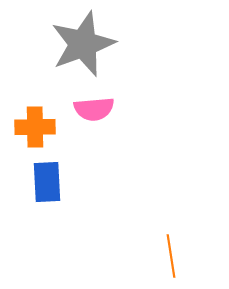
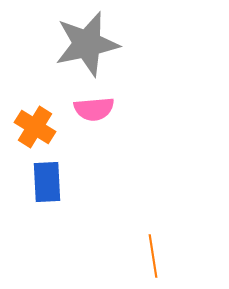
gray star: moved 4 px right; rotated 8 degrees clockwise
orange cross: rotated 33 degrees clockwise
orange line: moved 18 px left
